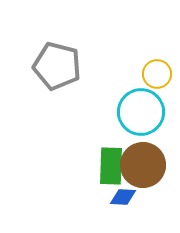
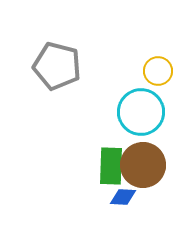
yellow circle: moved 1 px right, 3 px up
